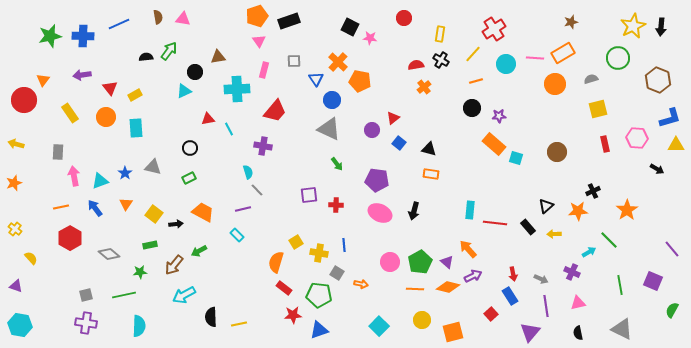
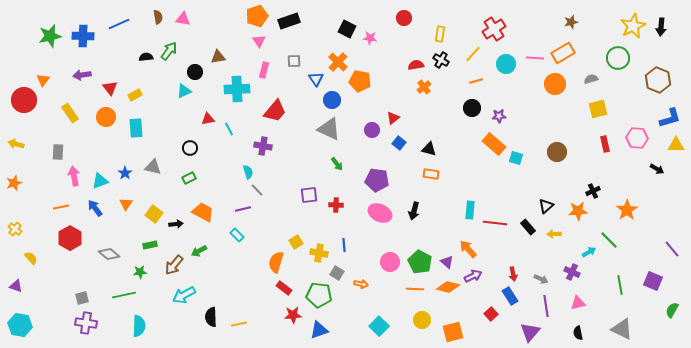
black square at (350, 27): moved 3 px left, 2 px down
green pentagon at (420, 262): rotated 15 degrees counterclockwise
gray square at (86, 295): moved 4 px left, 3 px down
